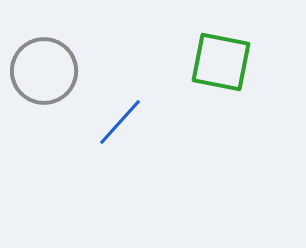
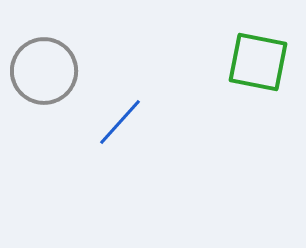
green square: moved 37 px right
